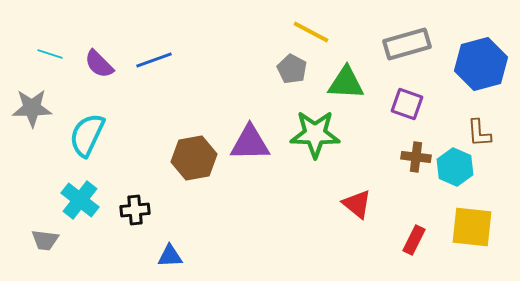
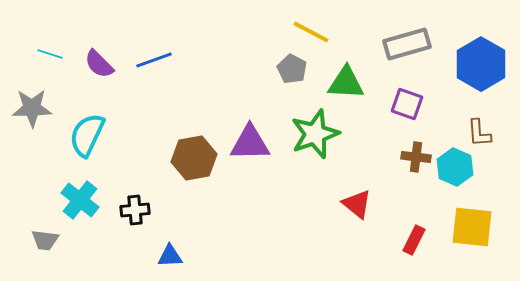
blue hexagon: rotated 15 degrees counterclockwise
green star: rotated 21 degrees counterclockwise
